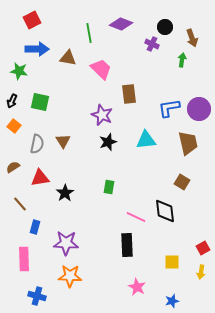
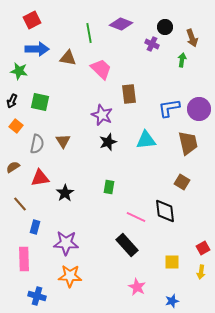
orange square at (14, 126): moved 2 px right
black rectangle at (127, 245): rotated 40 degrees counterclockwise
